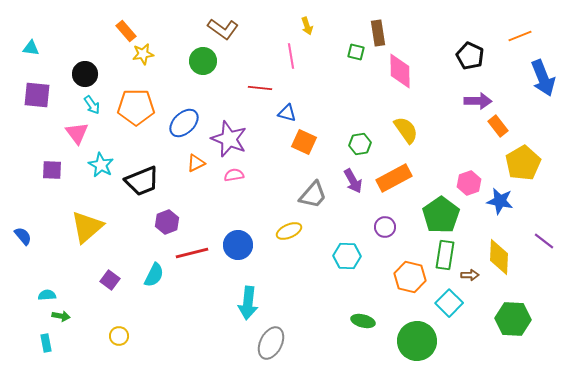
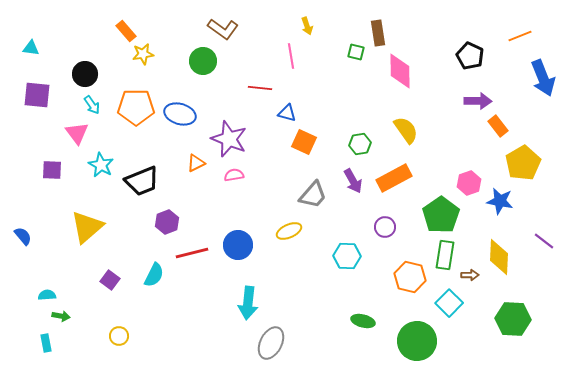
blue ellipse at (184, 123): moved 4 px left, 9 px up; rotated 60 degrees clockwise
